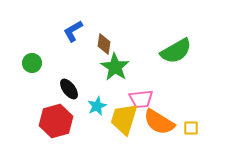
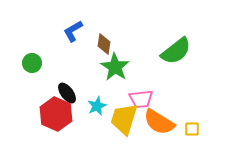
green semicircle: rotated 8 degrees counterclockwise
black ellipse: moved 2 px left, 4 px down
red hexagon: moved 7 px up; rotated 20 degrees counterclockwise
yellow square: moved 1 px right, 1 px down
